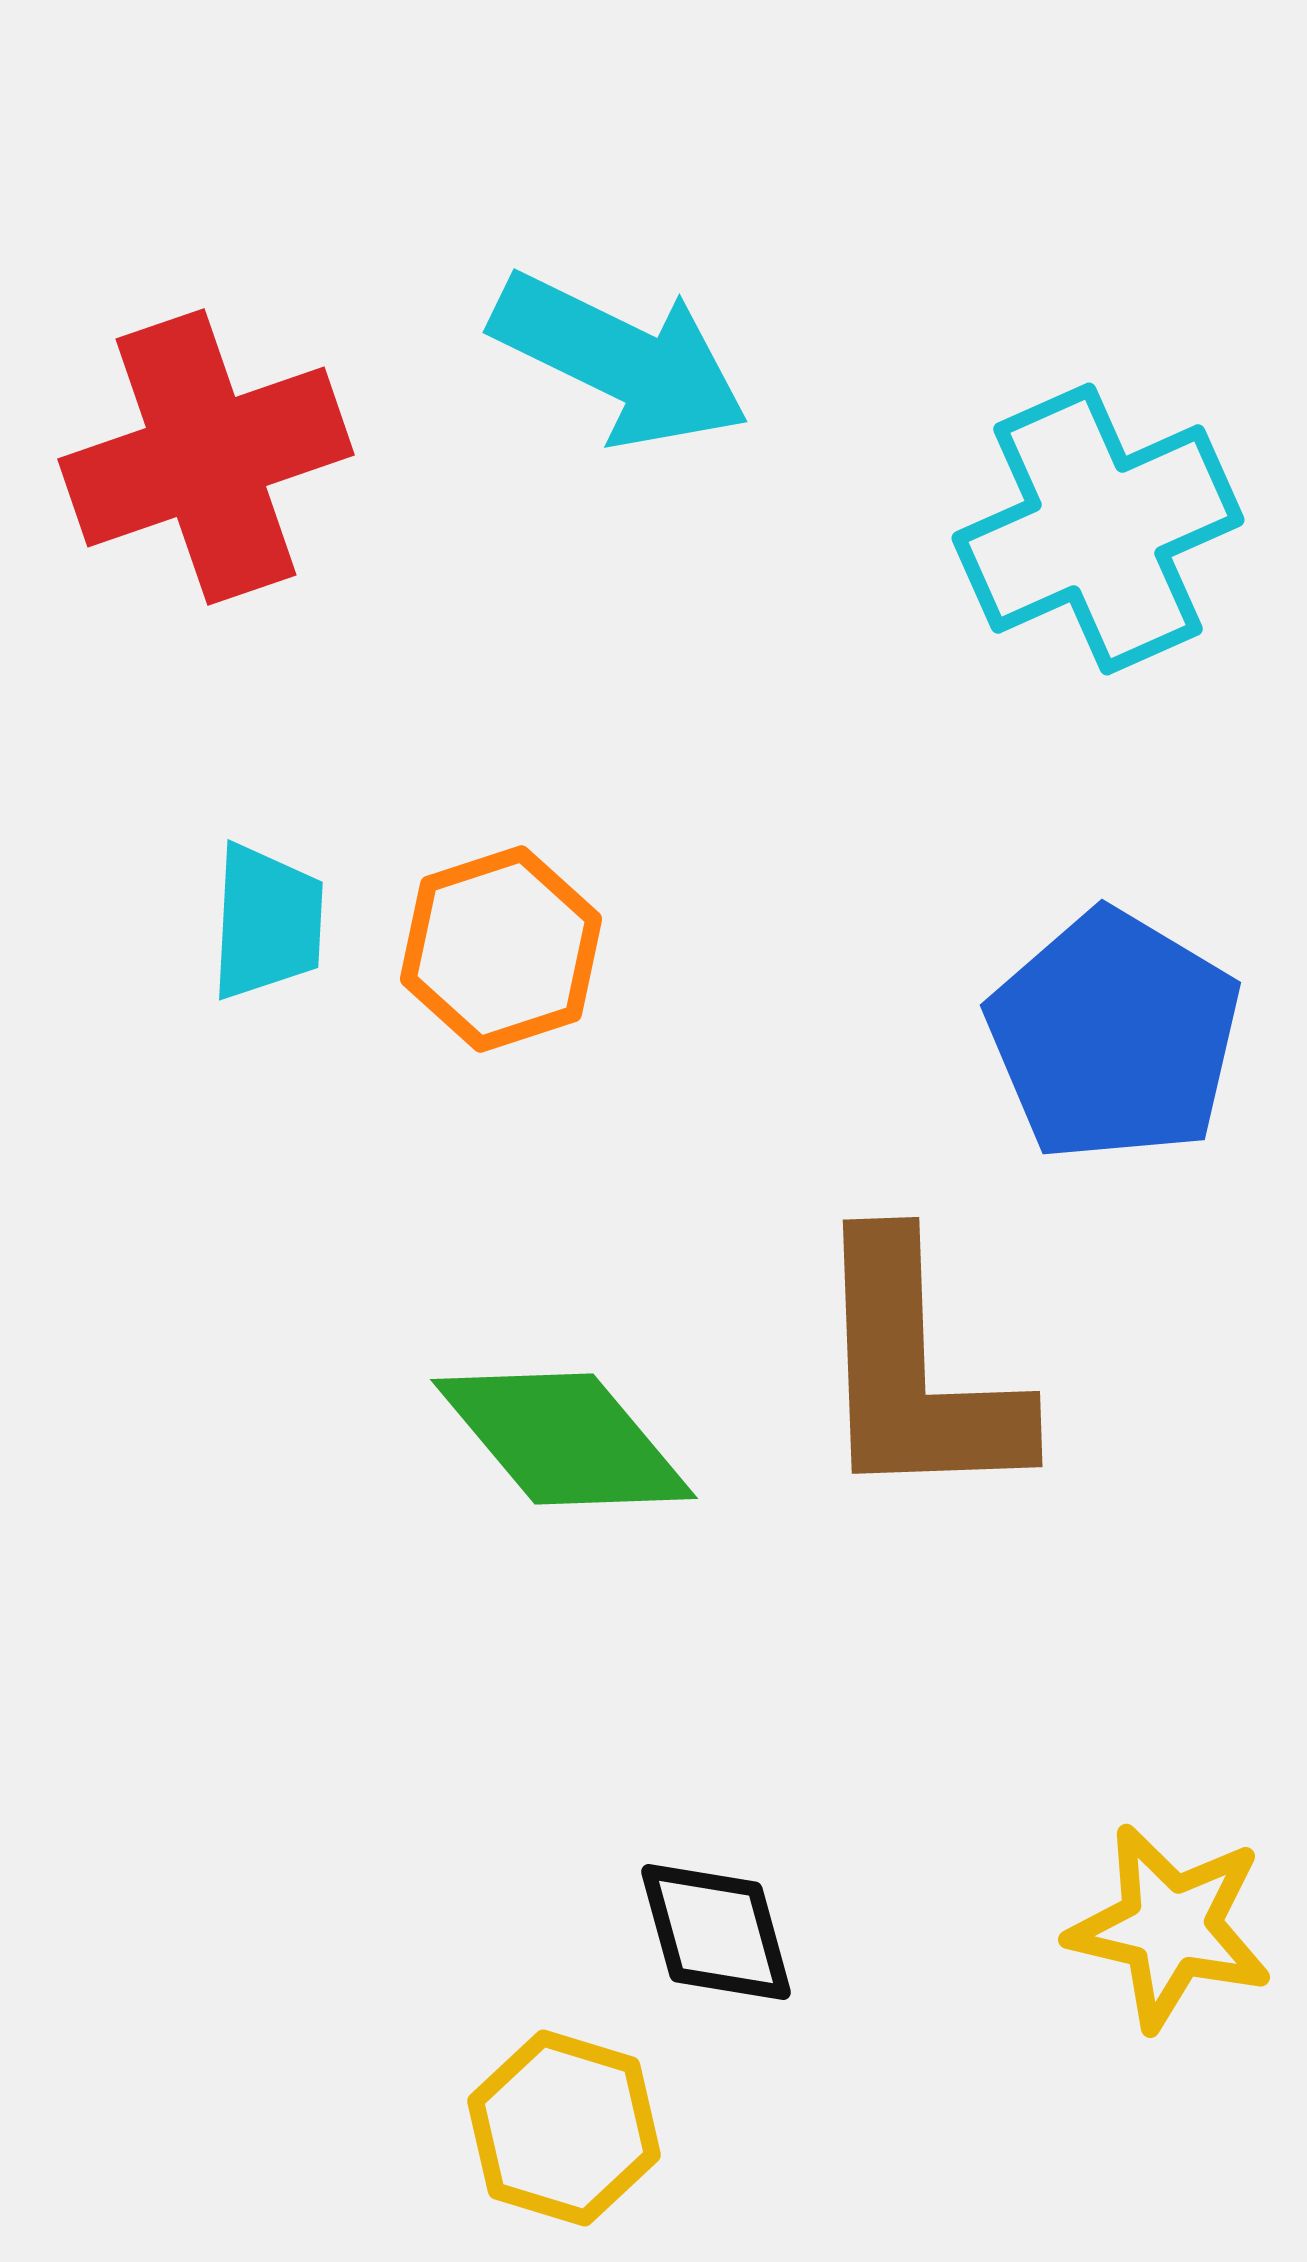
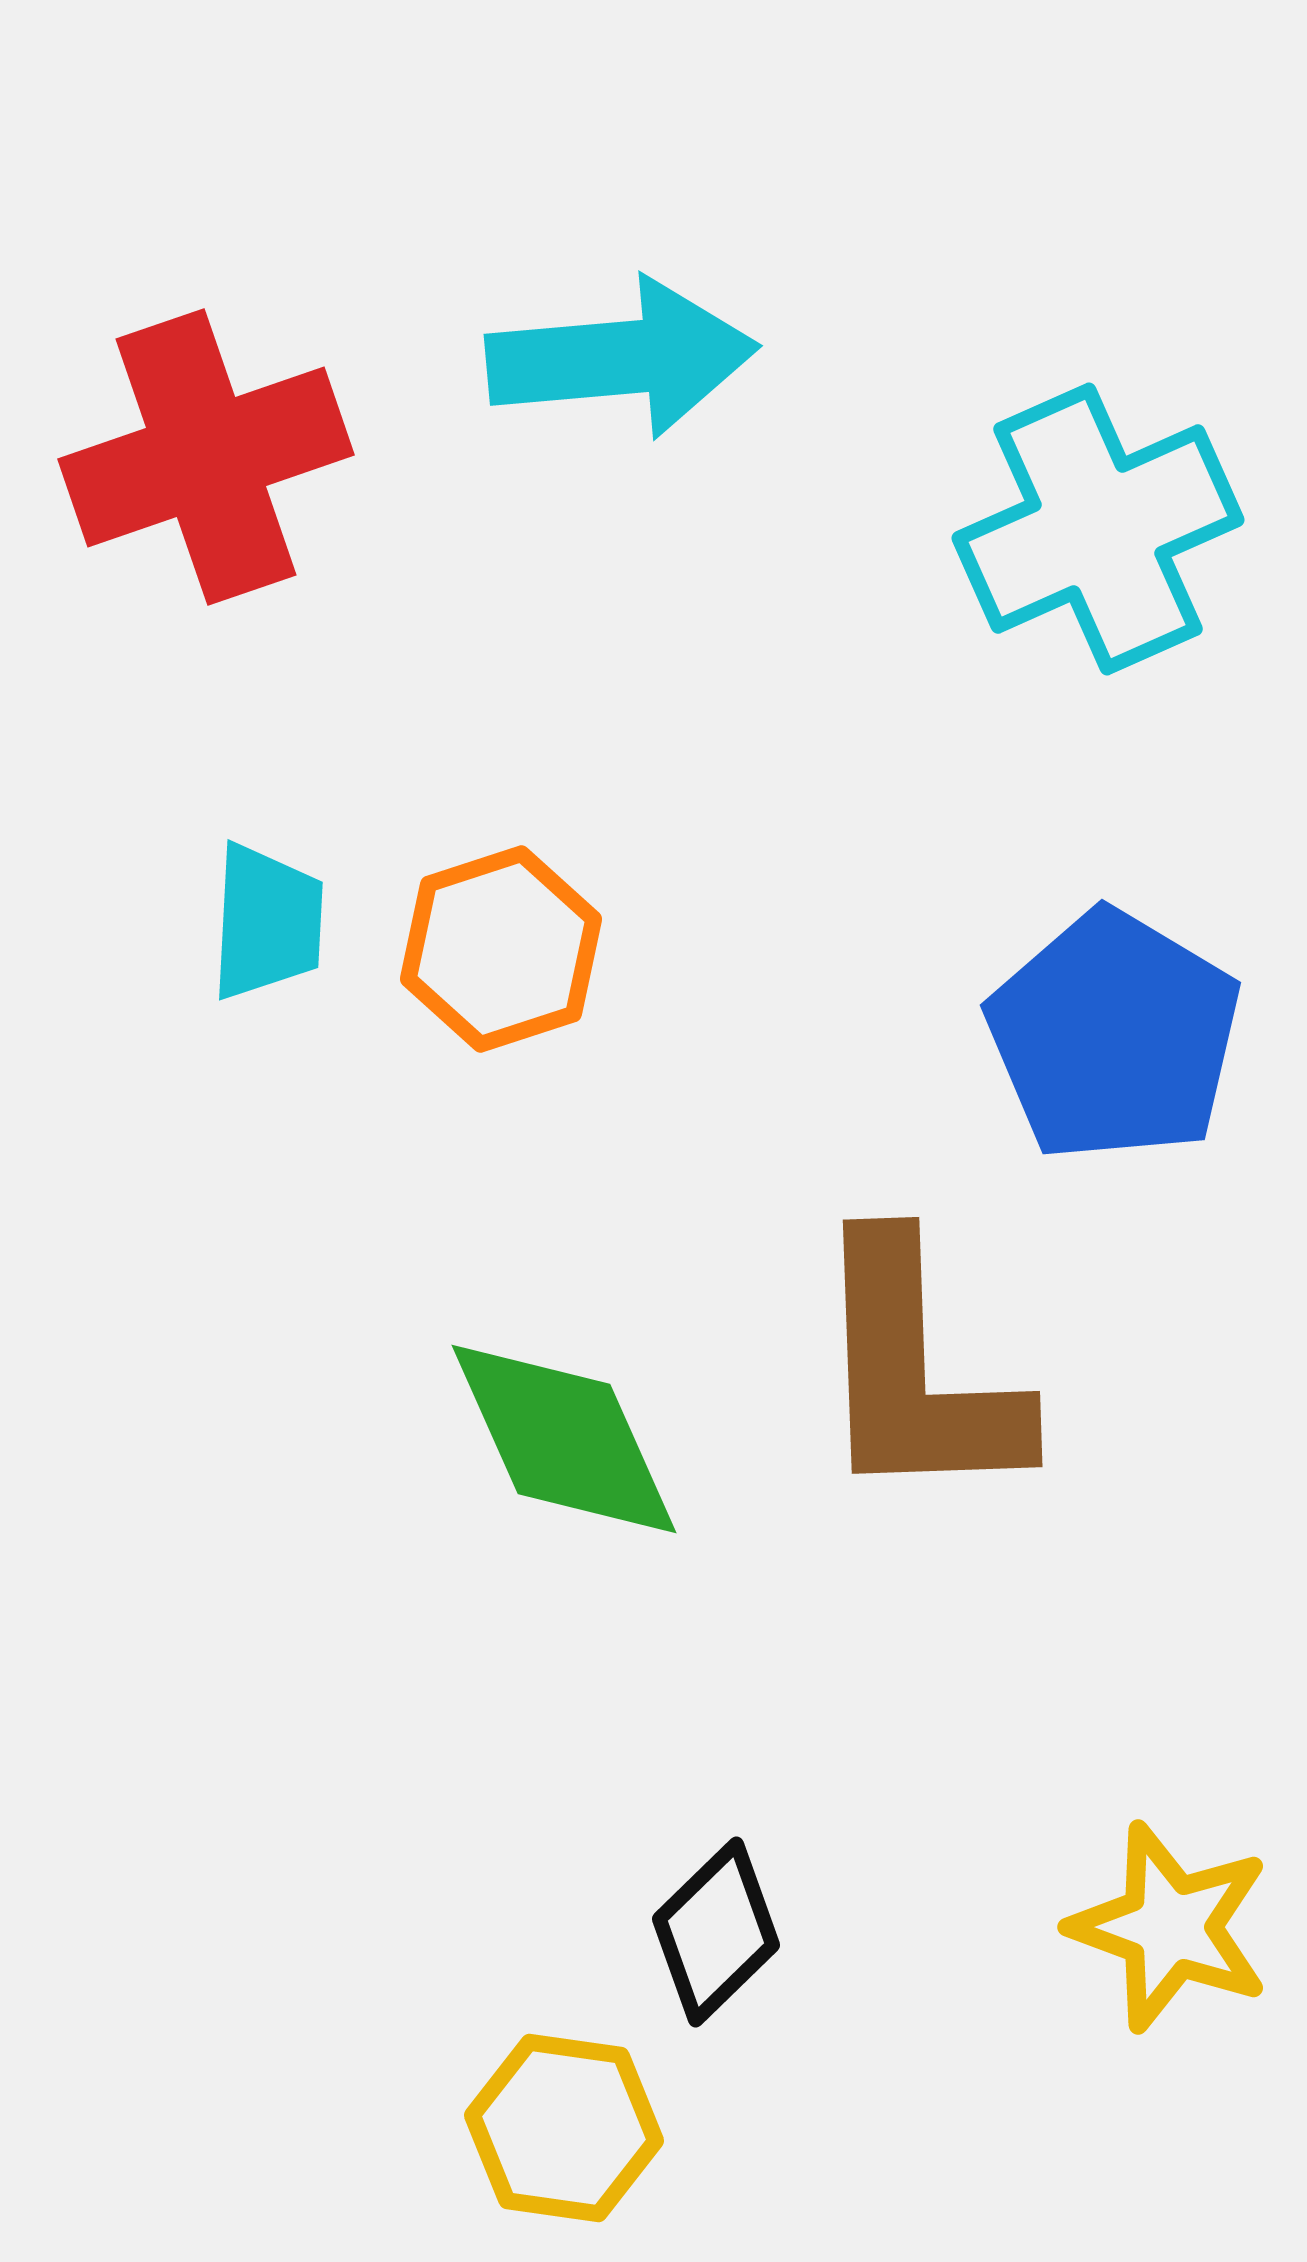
cyan arrow: moved 2 px right, 2 px up; rotated 31 degrees counterclockwise
green diamond: rotated 16 degrees clockwise
yellow star: rotated 7 degrees clockwise
black diamond: rotated 61 degrees clockwise
yellow hexagon: rotated 9 degrees counterclockwise
